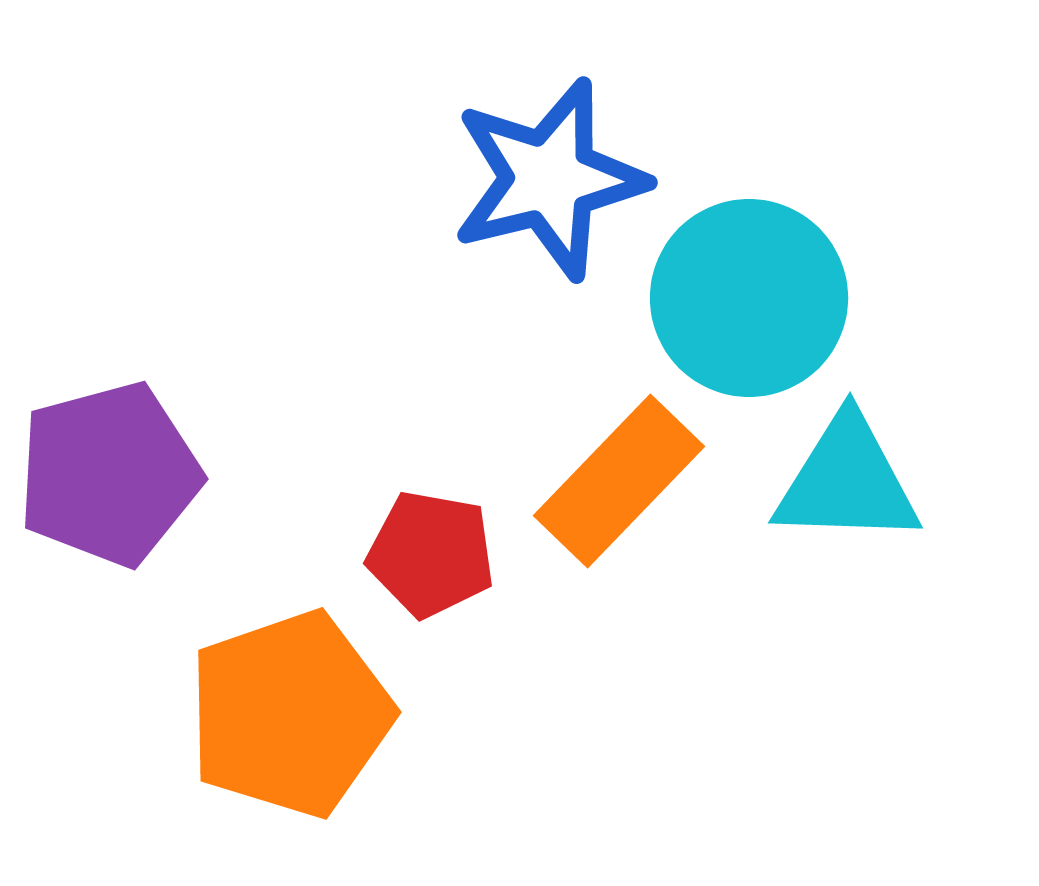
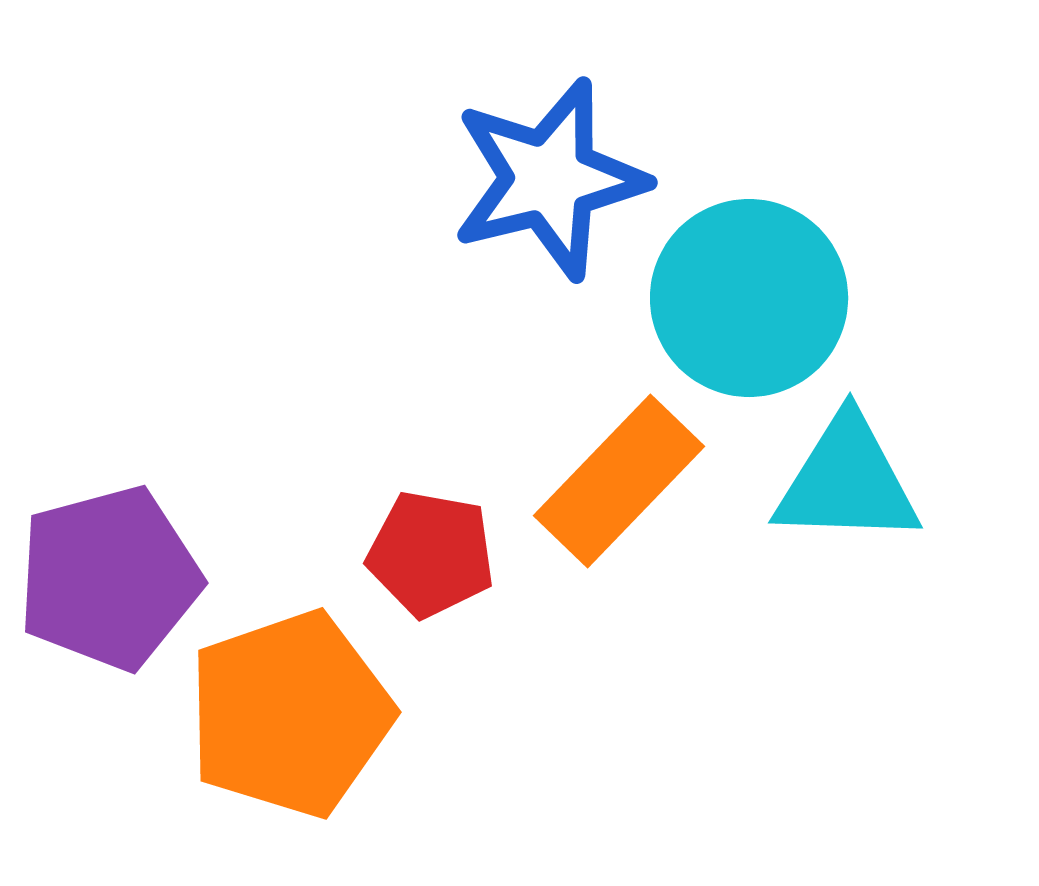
purple pentagon: moved 104 px down
